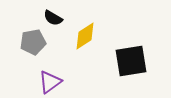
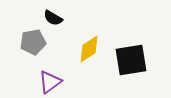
yellow diamond: moved 4 px right, 13 px down
black square: moved 1 px up
